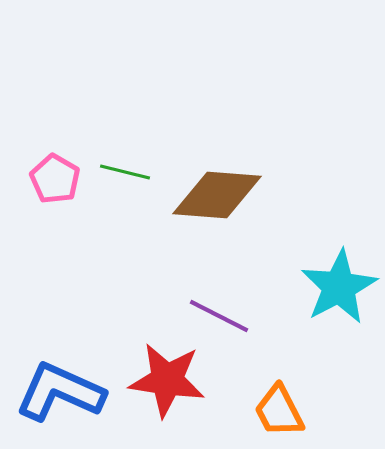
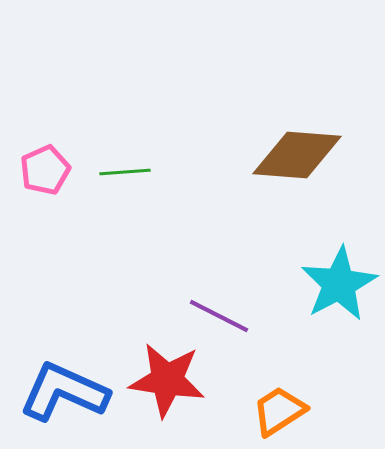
green line: rotated 18 degrees counterclockwise
pink pentagon: moved 10 px left, 9 px up; rotated 18 degrees clockwise
brown diamond: moved 80 px right, 40 px up
cyan star: moved 3 px up
blue L-shape: moved 4 px right
orange trapezoid: rotated 84 degrees clockwise
